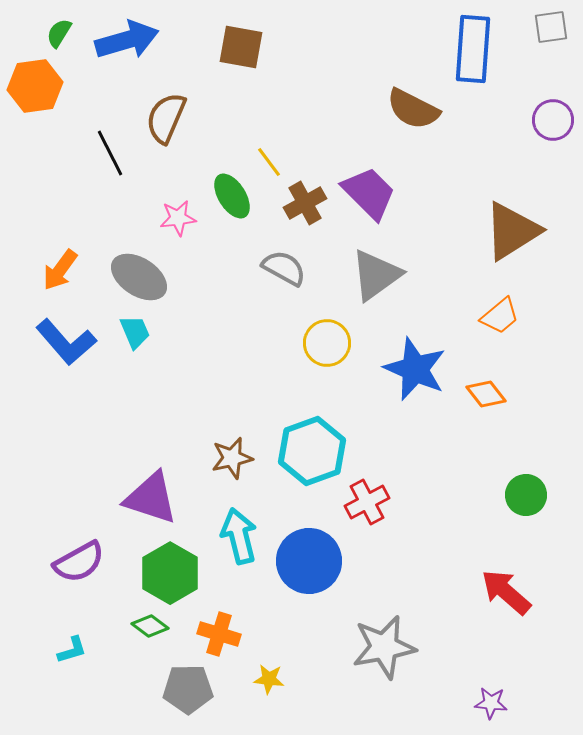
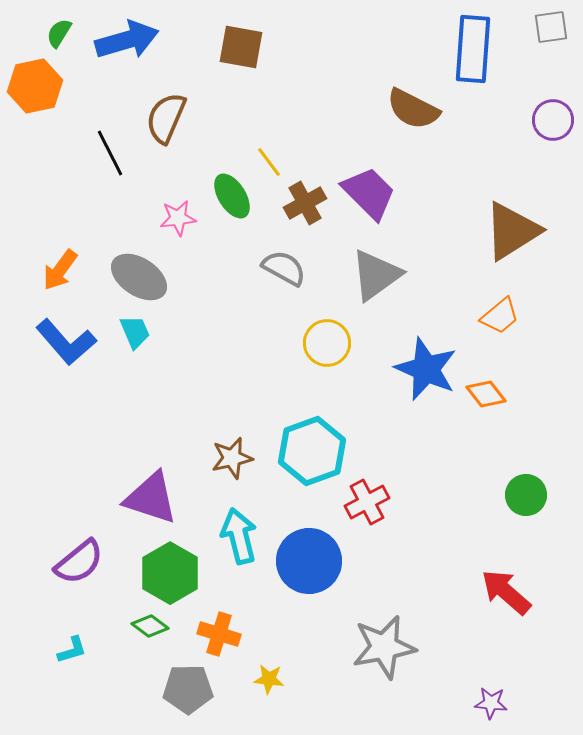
orange hexagon at (35, 86): rotated 4 degrees counterclockwise
blue star at (415, 369): moved 11 px right
purple semicircle at (79, 562): rotated 10 degrees counterclockwise
